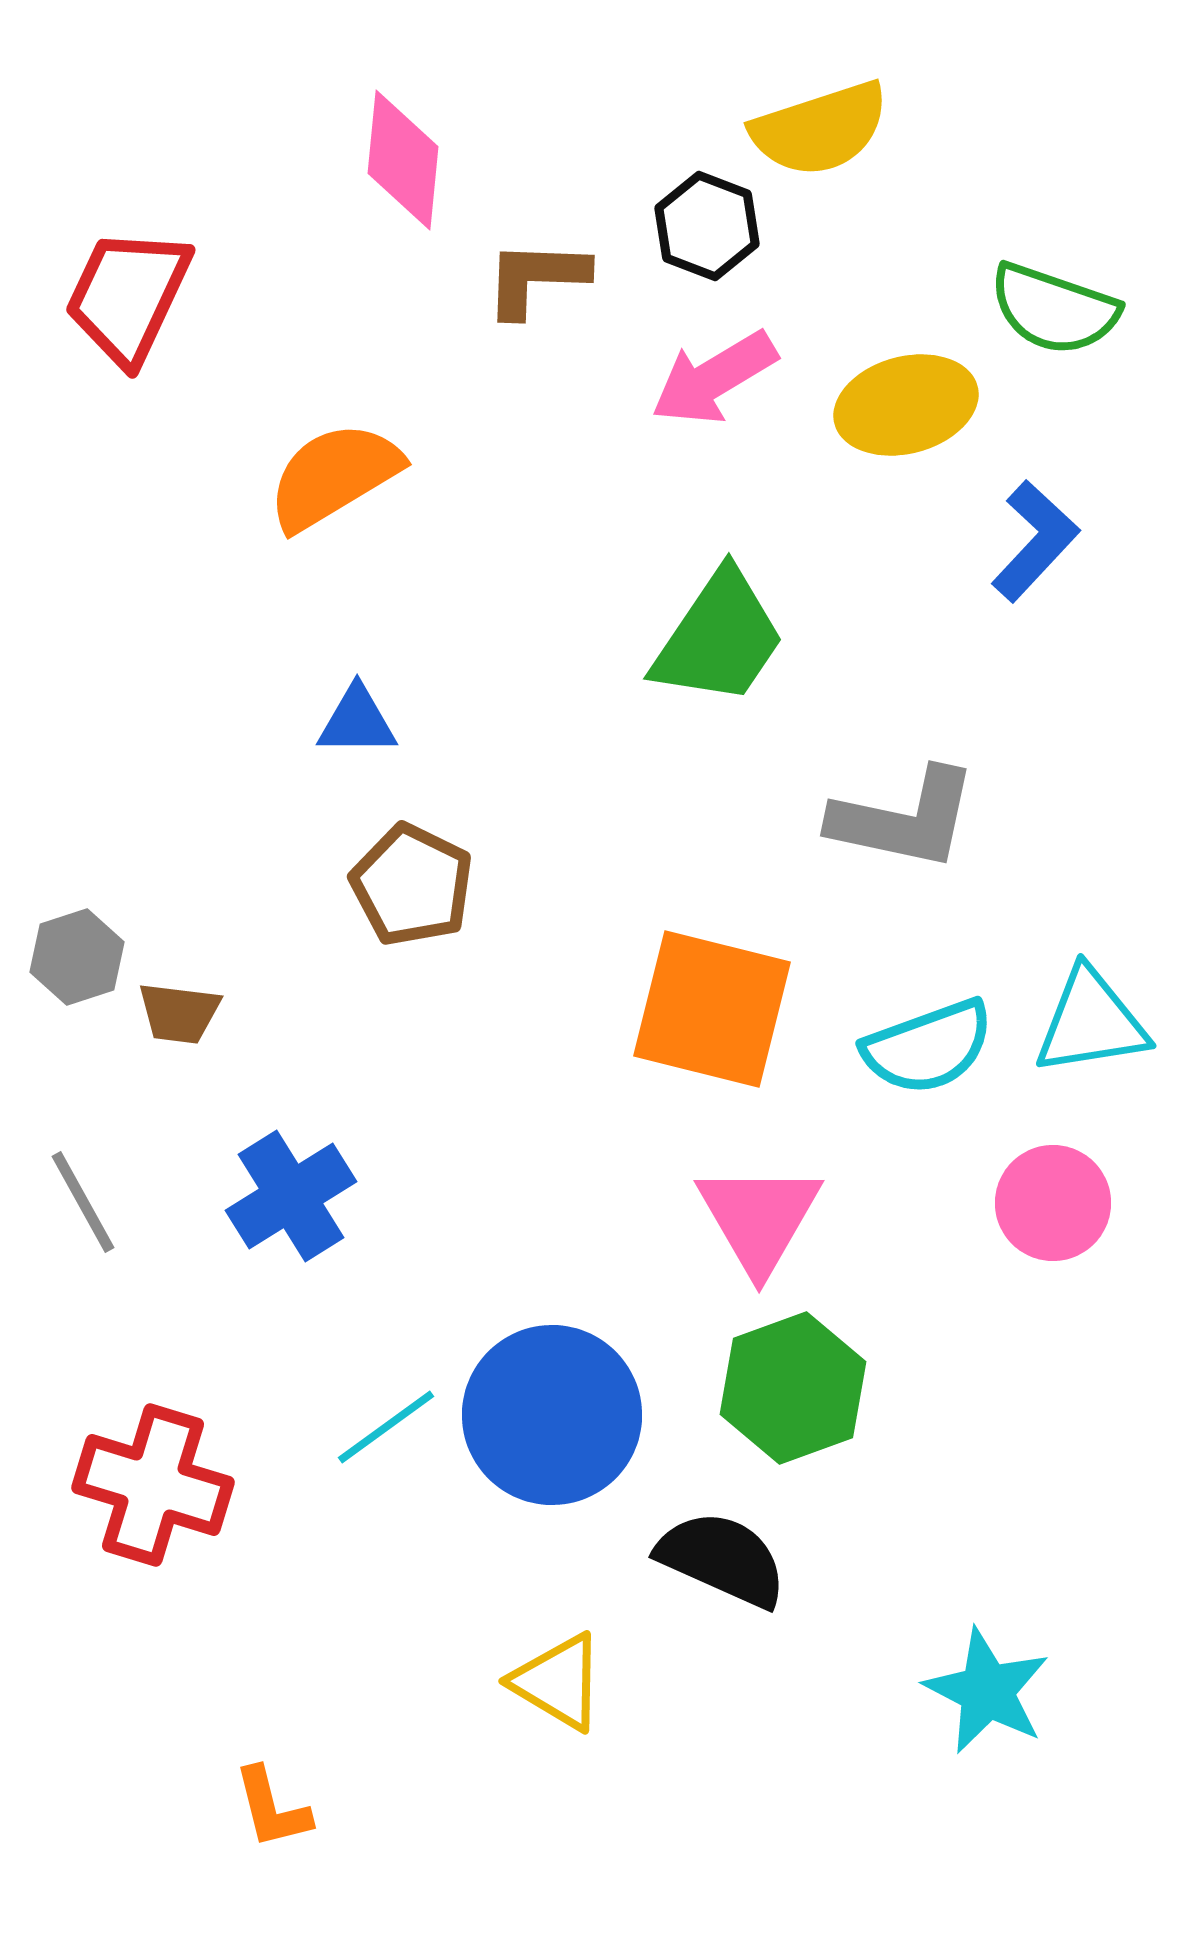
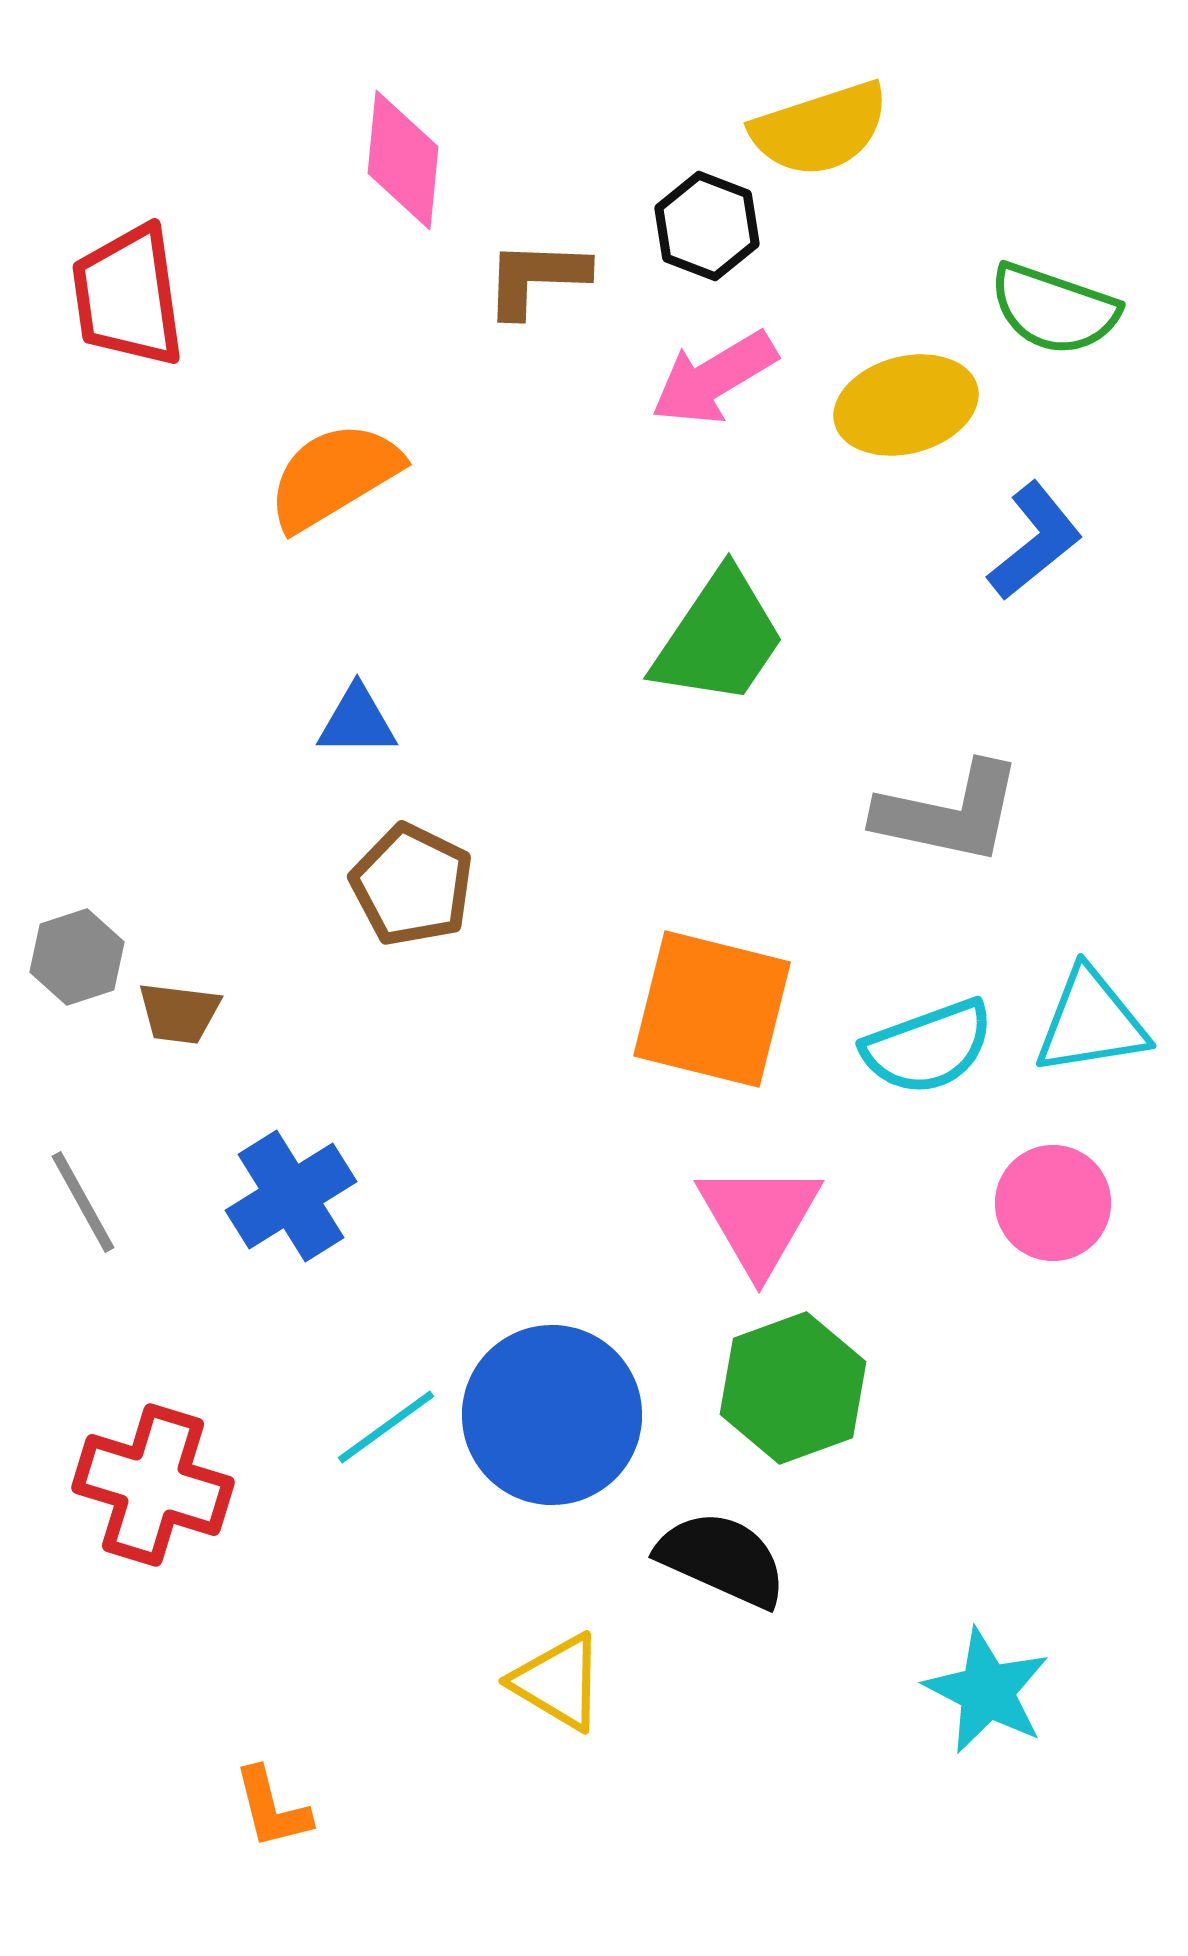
red trapezoid: rotated 33 degrees counterclockwise
blue L-shape: rotated 8 degrees clockwise
gray L-shape: moved 45 px right, 6 px up
